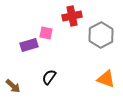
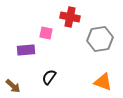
red cross: moved 2 px left, 1 px down; rotated 24 degrees clockwise
gray hexagon: moved 1 px left, 4 px down; rotated 20 degrees clockwise
purple rectangle: moved 3 px left, 5 px down; rotated 12 degrees clockwise
orange triangle: moved 3 px left, 3 px down
